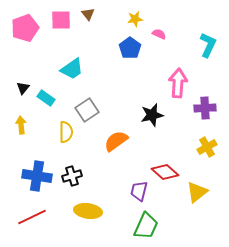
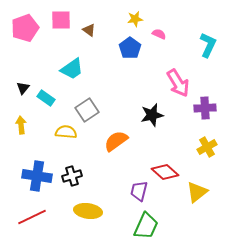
brown triangle: moved 1 px right, 16 px down; rotated 16 degrees counterclockwise
pink arrow: rotated 144 degrees clockwise
yellow semicircle: rotated 85 degrees counterclockwise
